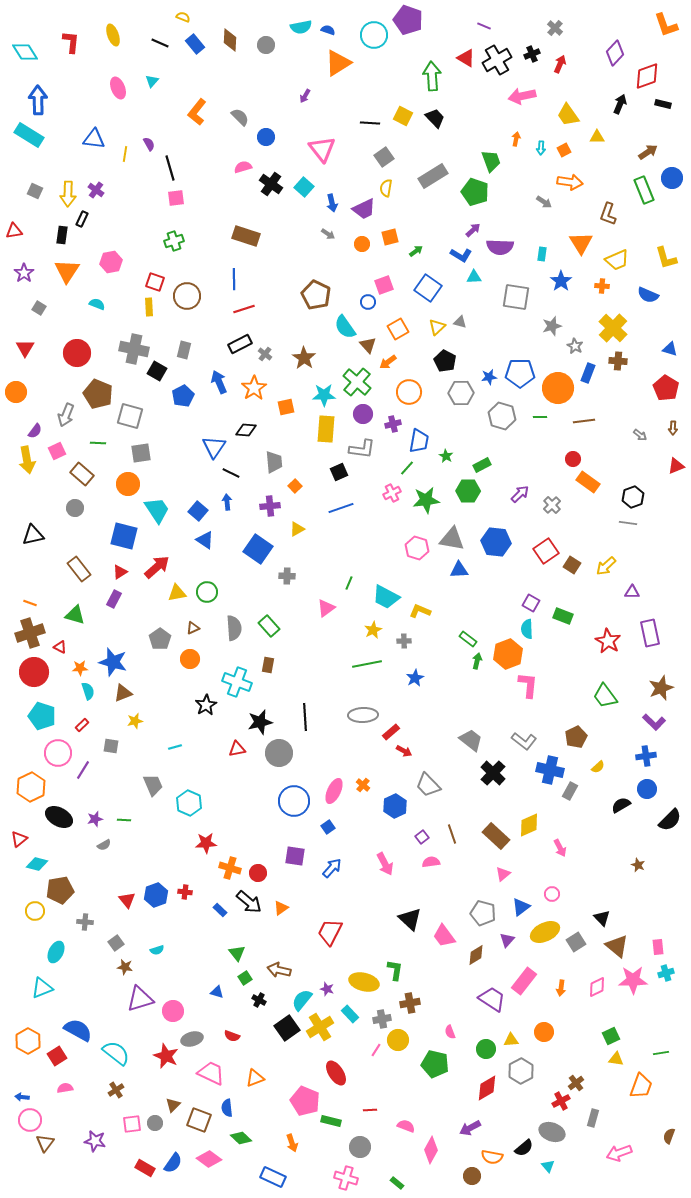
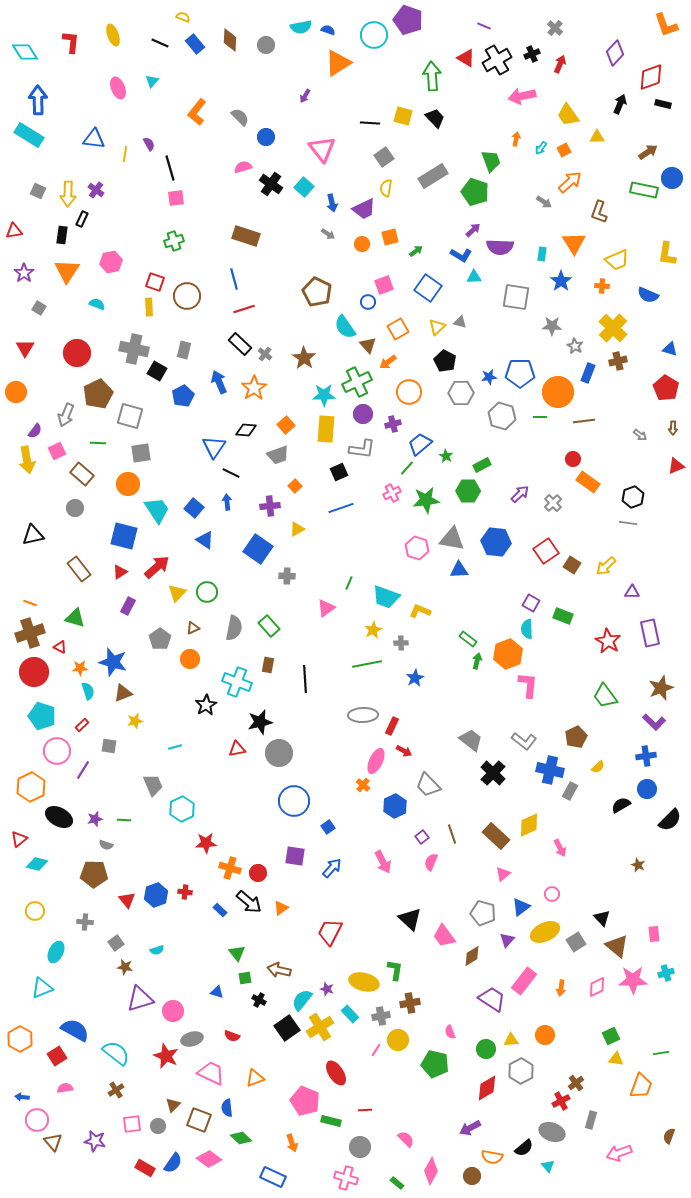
red diamond at (647, 76): moved 4 px right, 1 px down
yellow square at (403, 116): rotated 12 degrees counterclockwise
cyan arrow at (541, 148): rotated 32 degrees clockwise
orange arrow at (570, 182): rotated 50 degrees counterclockwise
green rectangle at (644, 190): rotated 56 degrees counterclockwise
gray square at (35, 191): moved 3 px right
brown L-shape at (608, 214): moved 9 px left, 2 px up
orange triangle at (581, 243): moved 7 px left
yellow L-shape at (666, 258): moved 1 px right, 4 px up; rotated 25 degrees clockwise
blue line at (234, 279): rotated 15 degrees counterclockwise
brown pentagon at (316, 295): moved 1 px right, 3 px up
gray star at (552, 326): rotated 18 degrees clockwise
black rectangle at (240, 344): rotated 70 degrees clockwise
brown cross at (618, 361): rotated 18 degrees counterclockwise
green cross at (357, 382): rotated 24 degrees clockwise
orange circle at (558, 388): moved 4 px down
brown pentagon at (98, 394): rotated 24 degrees clockwise
orange square at (286, 407): moved 18 px down; rotated 30 degrees counterclockwise
blue trapezoid at (419, 441): moved 1 px right, 3 px down; rotated 140 degrees counterclockwise
gray trapezoid at (274, 462): moved 4 px right, 7 px up; rotated 75 degrees clockwise
gray cross at (552, 505): moved 1 px right, 2 px up
blue square at (198, 511): moved 4 px left, 3 px up
yellow triangle at (177, 593): rotated 36 degrees counterclockwise
cyan trapezoid at (386, 597): rotated 8 degrees counterclockwise
purple rectangle at (114, 599): moved 14 px right, 7 px down
green triangle at (75, 615): moved 3 px down
gray semicircle at (234, 628): rotated 15 degrees clockwise
gray cross at (404, 641): moved 3 px left, 2 px down
black line at (305, 717): moved 38 px up
red rectangle at (391, 732): moved 1 px right, 6 px up; rotated 24 degrees counterclockwise
gray square at (111, 746): moved 2 px left
pink circle at (58, 753): moved 1 px left, 2 px up
pink ellipse at (334, 791): moved 42 px right, 30 px up
cyan hexagon at (189, 803): moved 7 px left, 6 px down; rotated 10 degrees clockwise
gray semicircle at (104, 845): moved 2 px right; rotated 48 degrees clockwise
pink semicircle at (431, 862): rotated 60 degrees counterclockwise
pink arrow at (385, 864): moved 2 px left, 2 px up
brown pentagon at (60, 890): moved 34 px right, 16 px up; rotated 12 degrees clockwise
pink rectangle at (658, 947): moved 4 px left, 13 px up
brown diamond at (476, 955): moved 4 px left, 1 px down
green square at (245, 978): rotated 24 degrees clockwise
gray cross at (382, 1019): moved 1 px left, 3 px up
blue semicircle at (78, 1030): moved 3 px left
orange circle at (544, 1032): moved 1 px right, 3 px down
orange hexagon at (28, 1041): moved 8 px left, 2 px up
red line at (370, 1110): moved 5 px left
gray rectangle at (593, 1118): moved 2 px left, 2 px down
pink circle at (30, 1120): moved 7 px right
gray circle at (155, 1123): moved 3 px right, 3 px down
pink semicircle at (406, 1126): moved 13 px down; rotated 24 degrees clockwise
brown triangle at (45, 1143): moved 8 px right, 1 px up; rotated 18 degrees counterclockwise
pink diamond at (431, 1150): moved 21 px down
